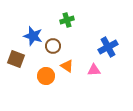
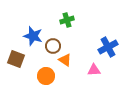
orange triangle: moved 2 px left, 6 px up
